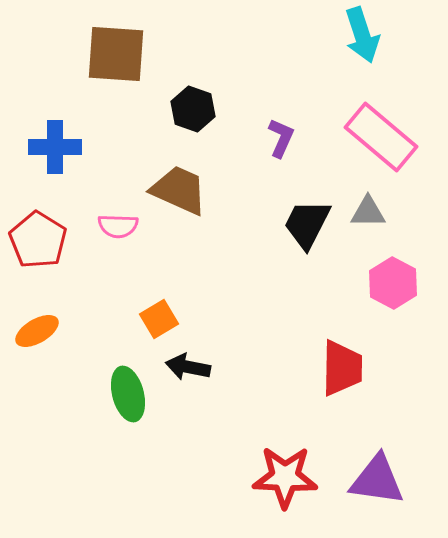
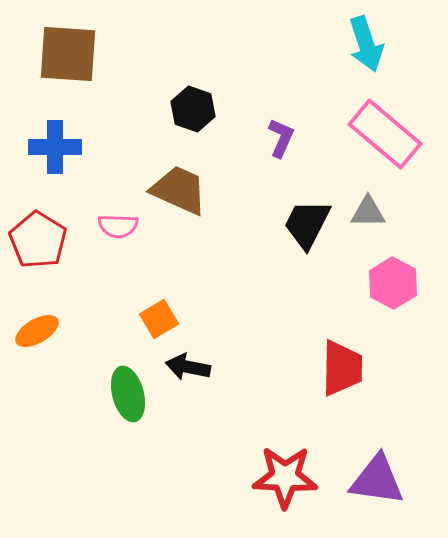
cyan arrow: moved 4 px right, 9 px down
brown square: moved 48 px left
pink rectangle: moved 4 px right, 3 px up
